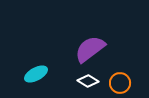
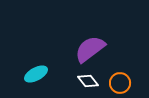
white diamond: rotated 20 degrees clockwise
